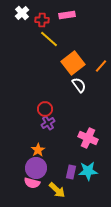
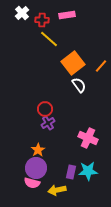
yellow arrow: rotated 126 degrees clockwise
